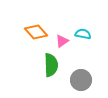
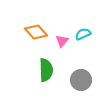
cyan semicircle: rotated 35 degrees counterclockwise
pink triangle: rotated 16 degrees counterclockwise
green semicircle: moved 5 px left, 5 px down
